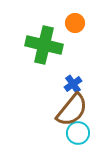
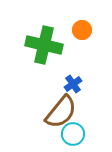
orange circle: moved 7 px right, 7 px down
brown semicircle: moved 11 px left, 2 px down
cyan circle: moved 5 px left, 1 px down
